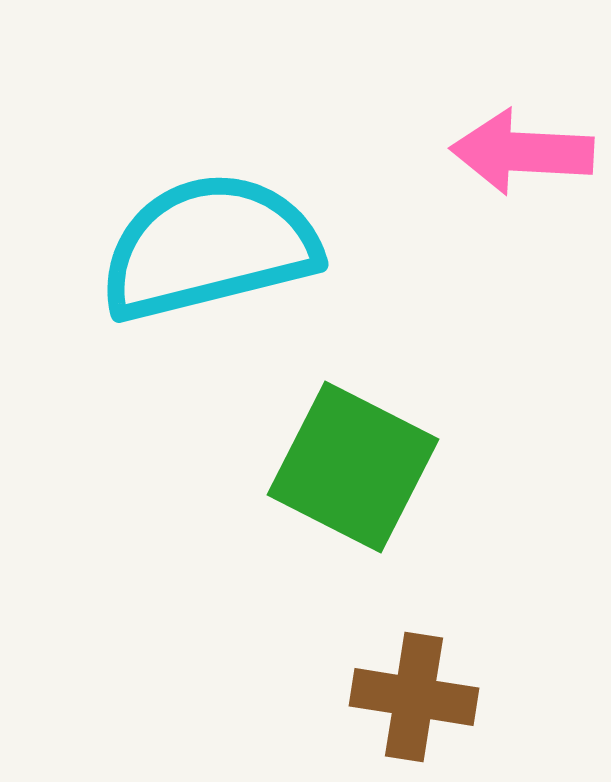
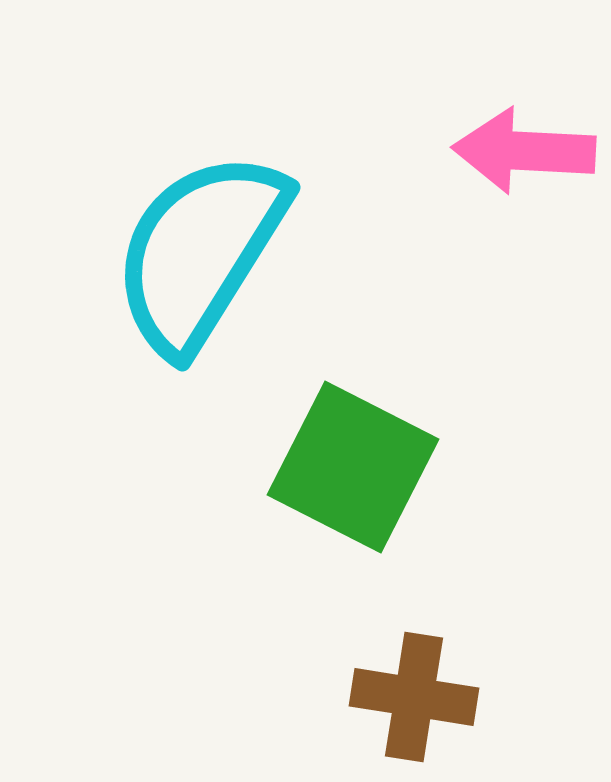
pink arrow: moved 2 px right, 1 px up
cyan semicircle: moved 9 px left, 5 px down; rotated 44 degrees counterclockwise
